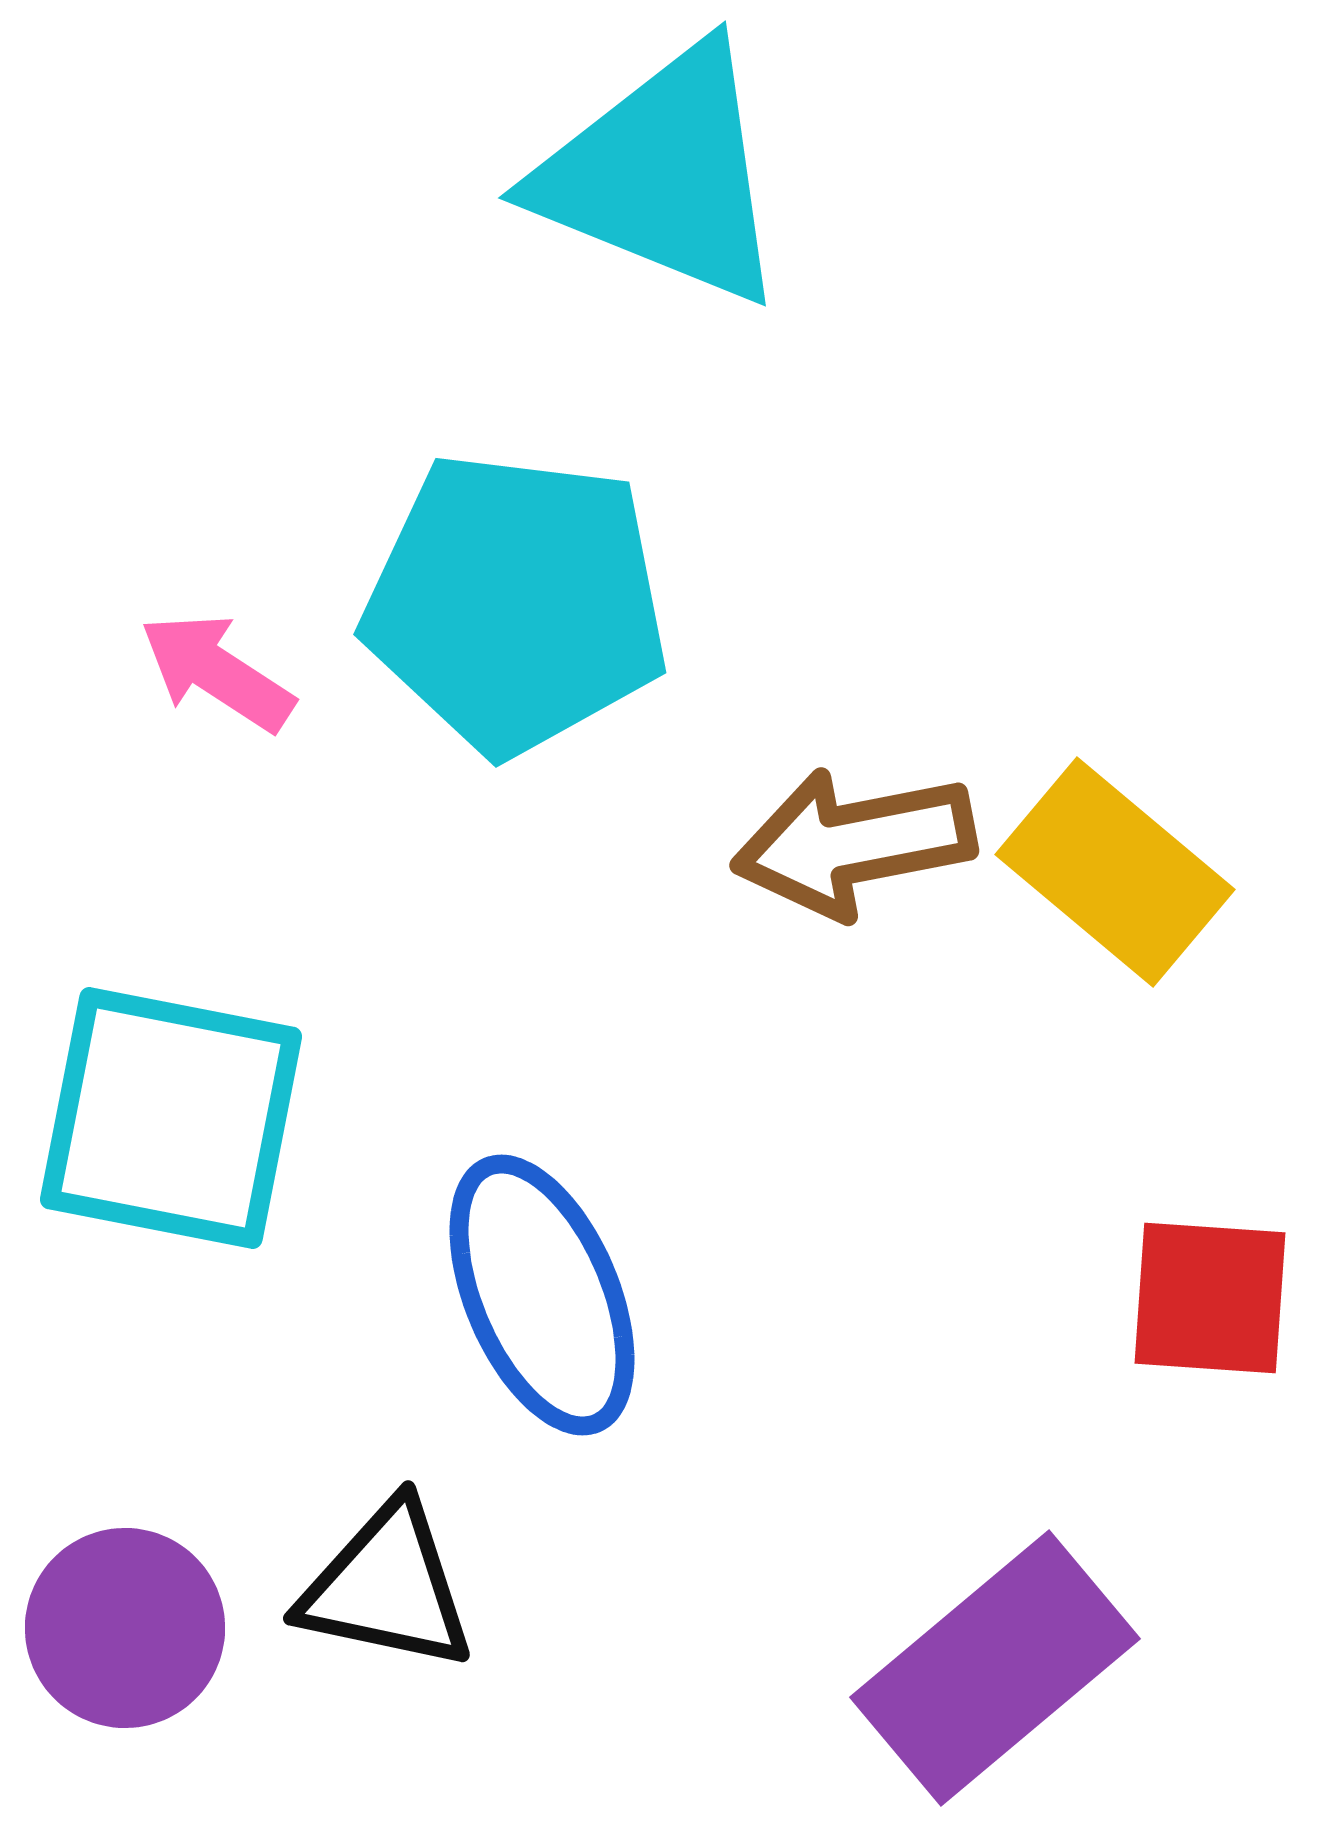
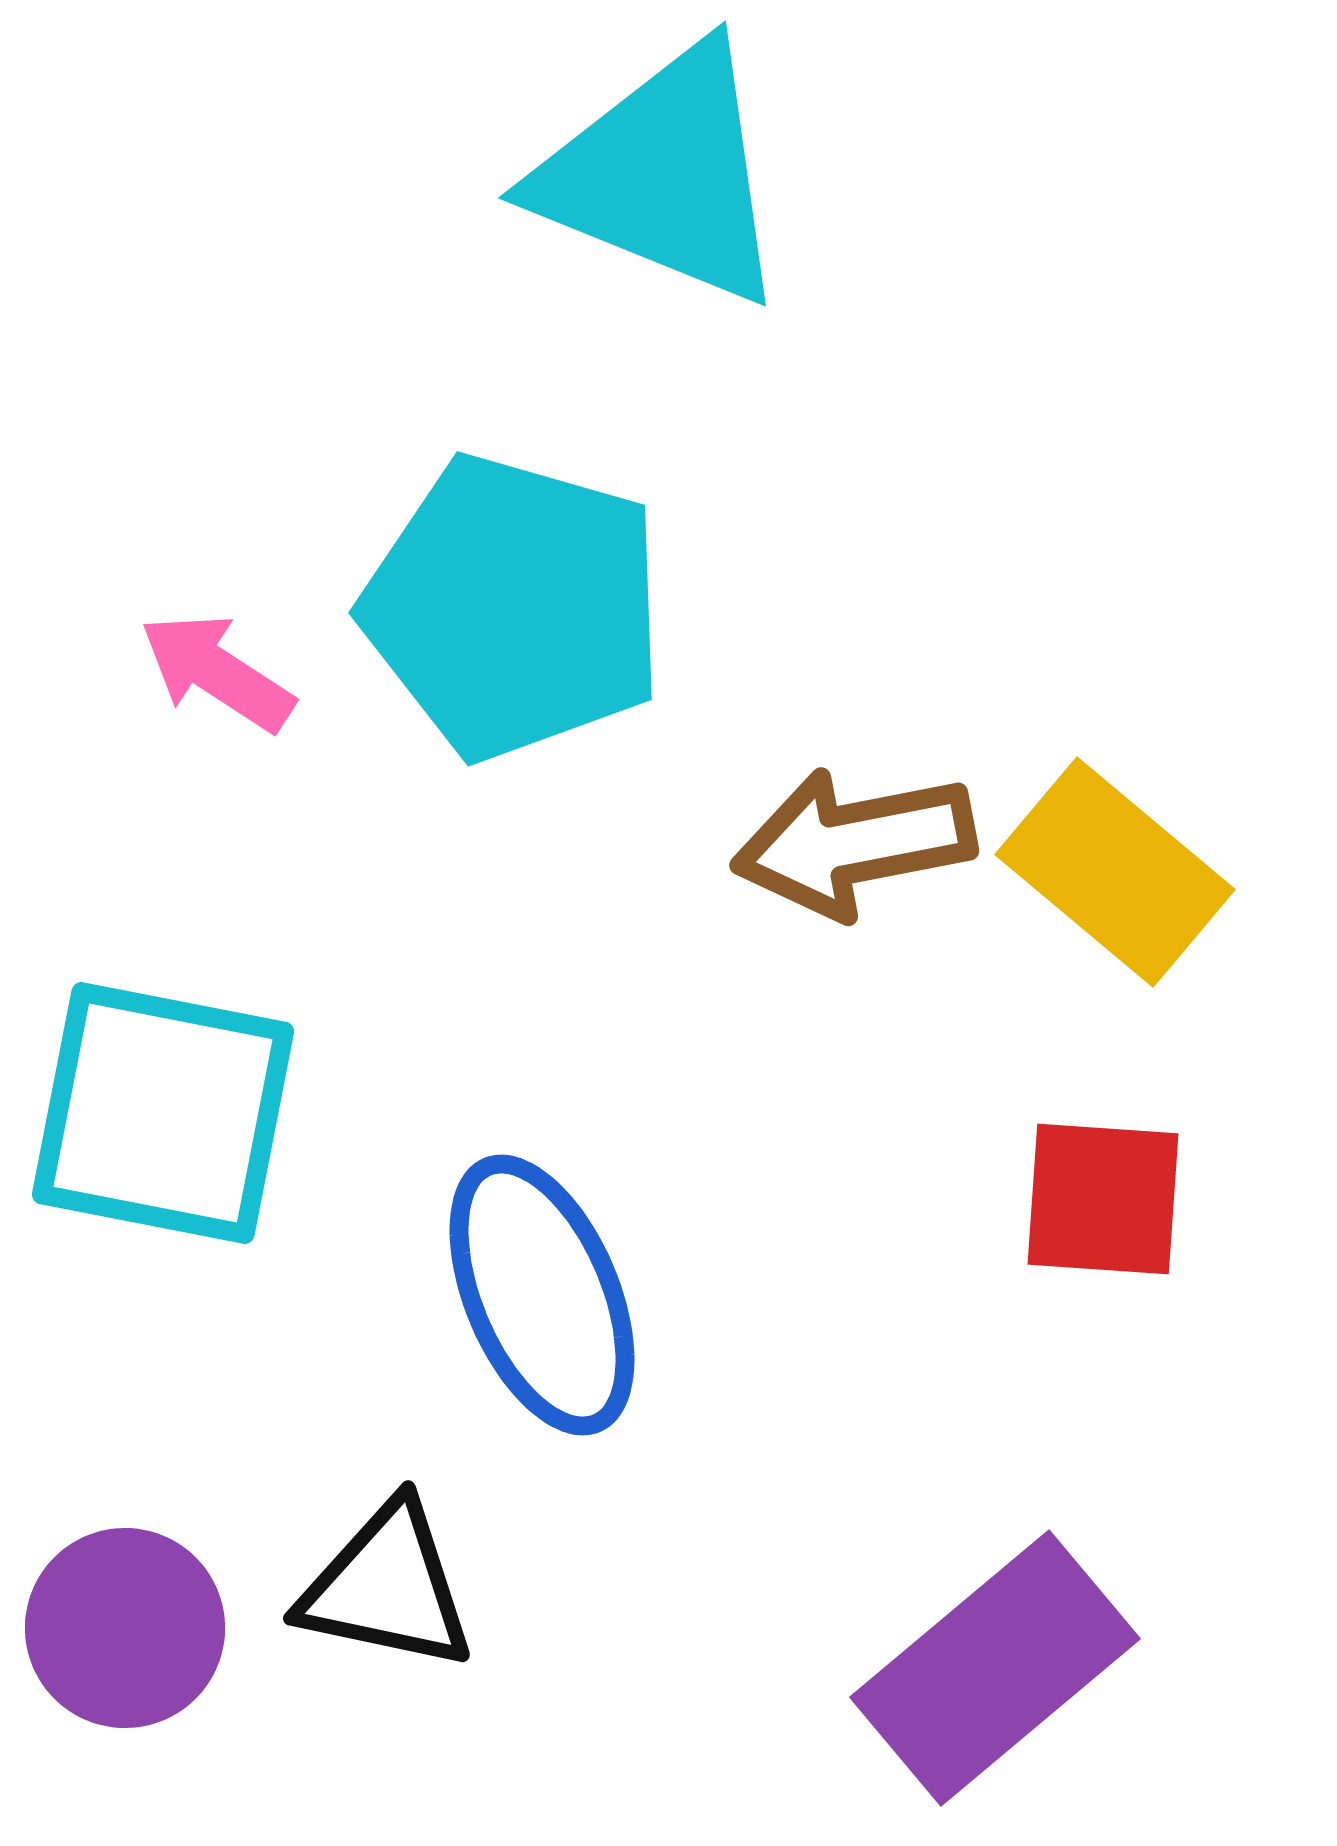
cyan pentagon: moved 2 px left, 4 px down; rotated 9 degrees clockwise
cyan square: moved 8 px left, 5 px up
red square: moved 107 px left, 99 px up
